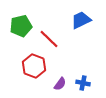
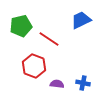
red line: rotated 10 degrees counterclockwise
purple semicircle: moved 3 px left; rotated 120 degrees counterclockwise
